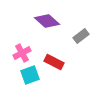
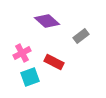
cyan square: moved 2 px down
